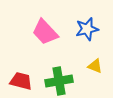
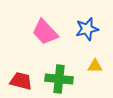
yellow triangle: rotated 21 degrees counterclockwise
green cross: moved 2 px up; rotated 16 degrees clockwise
